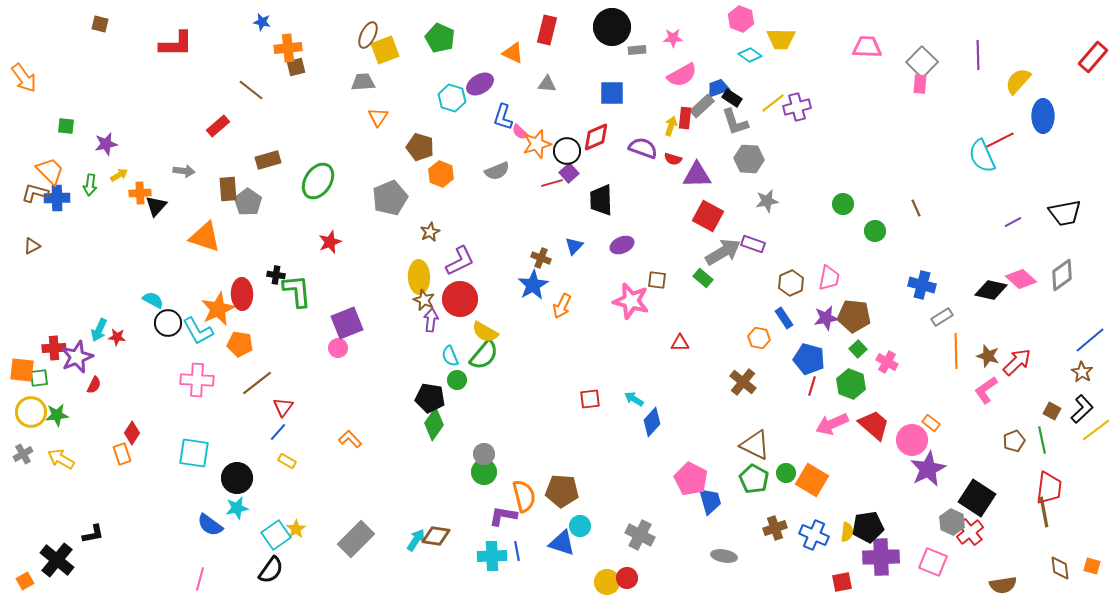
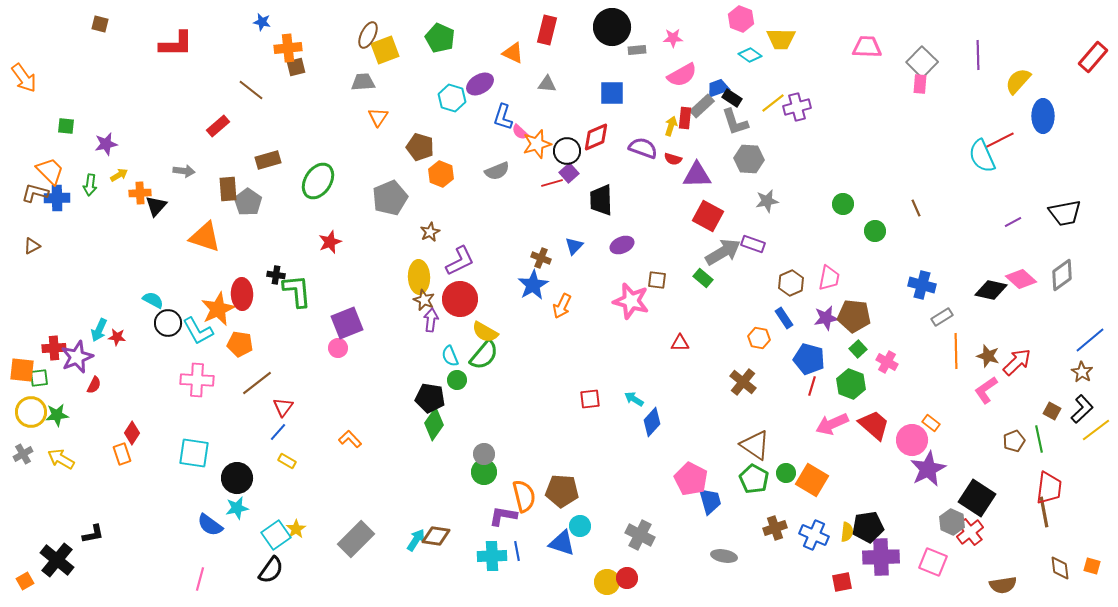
green line at (1042, 440): moved 3 px left, 1 px up
brown triangle at (755, 445): rotated 8 degrees clockwise
